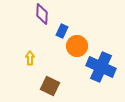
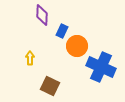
purple diamond: moved 1 px down
